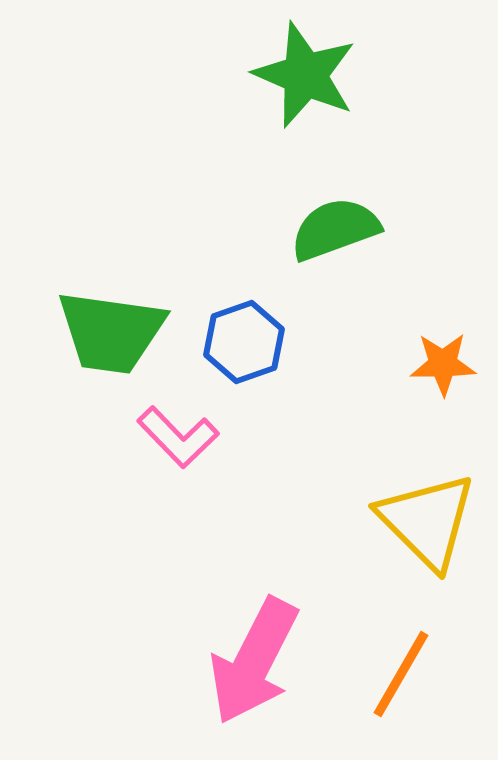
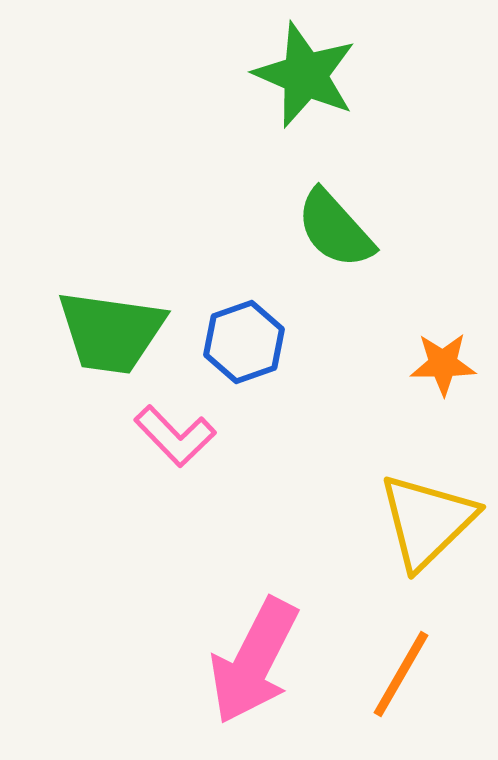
green semicircle: rotated 112 degrees counterclockwise
pink L-shape: moved 3 px left, 1 px up
yellow triangle: rotated 31 degrees clockwise
